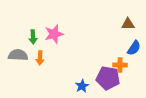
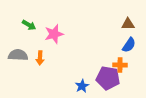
green arrow: moved 4 px left, 12 px up; rotated 56 degrees counterclockwise
blue semicircle: moved 5 px left, 3 px up
